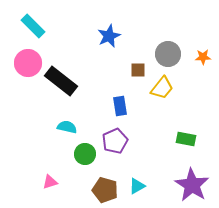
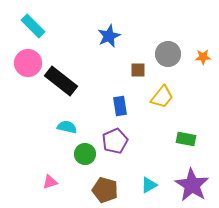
yellow trapezoid: moved 9 px down
cyan triangle: moved 12 px right, 1 px up
